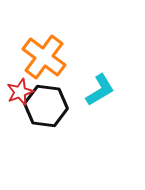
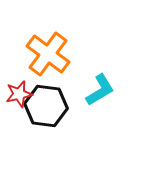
orange cross: moved 4 px right, 3 px up
red star: moved 1 px left, 2 px down; rotated 8 degrees clockwise
